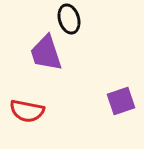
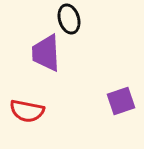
purple trapezoid: rotated 15 degrees clockwise
